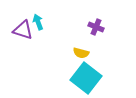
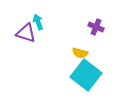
purple triangle: moved 3 px right, 3 px down
yellow semicircle: moved 1 px left
cyan square: moved 3 px up
